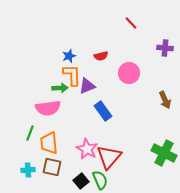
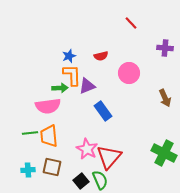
brown arrow: moved 2 px up
pink semicircle: moved 2 px up
green line: rotated 63 degrees clockwise
orange trapezoid: moved 7 px up
